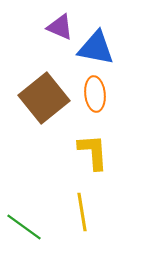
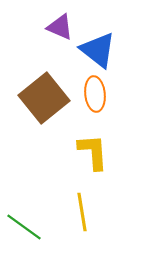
blue triangle: moved 2 px right, 2 px down; rotated 27 degrees clockwise
